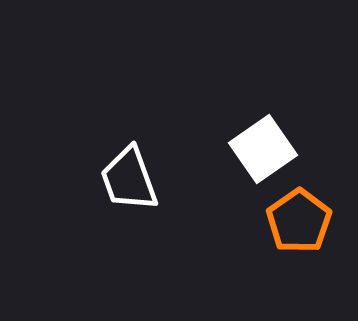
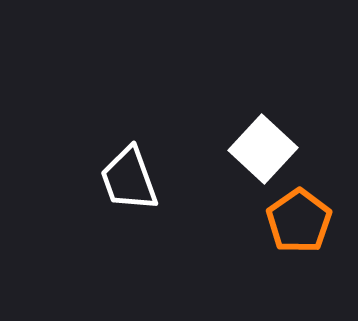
white square: rotated 12 degrees counterclockwise
